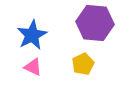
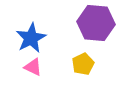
purple hexagon: moved 1 px right
blue star: moved 1 px left, 3 px down
